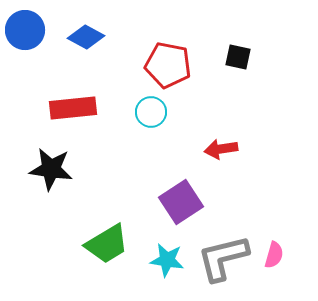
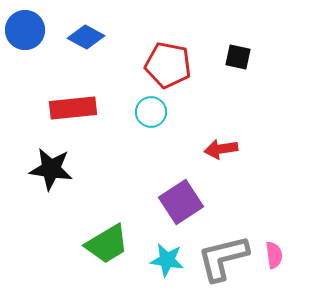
pink semicircle: rotated 24 degrees counterclockwise
